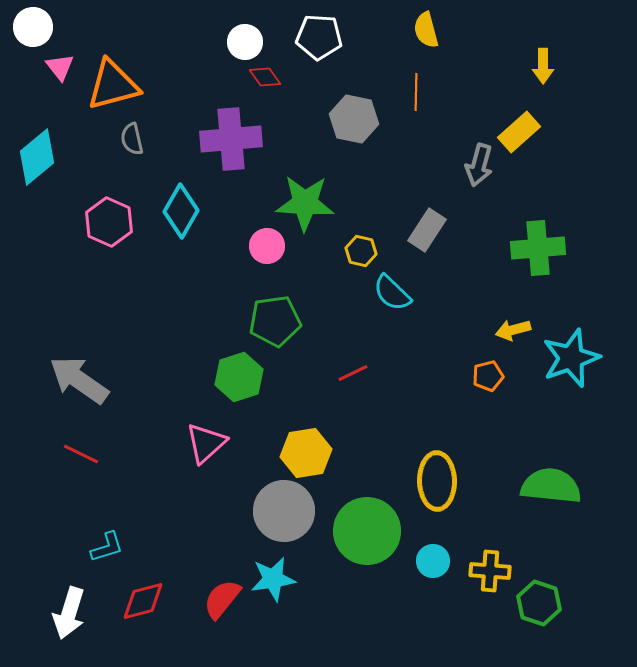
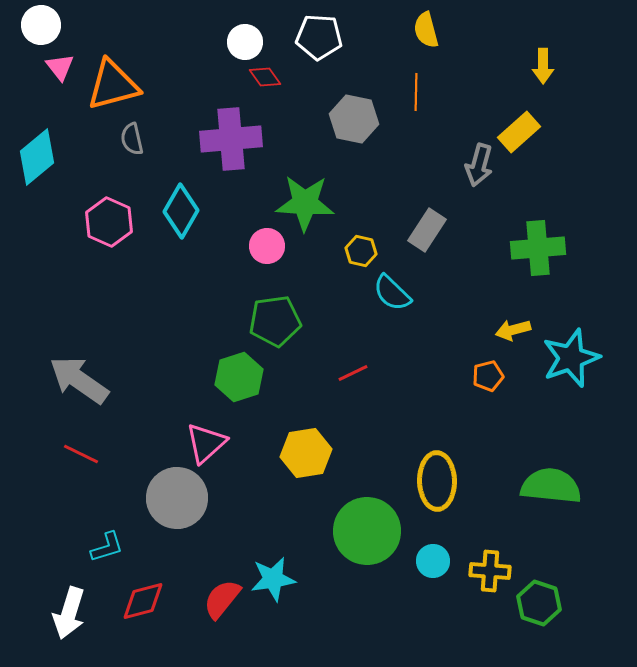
white circle at (33, 27): moved 8 px right, 2 px up
gray circle at (284, 511): moved 107 px left, 13 px up
